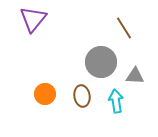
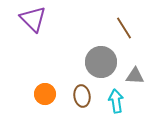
purple triangle: rotated 24 degrees counterclockwise
